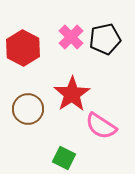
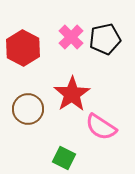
pink semicircle: moved 1 px down
